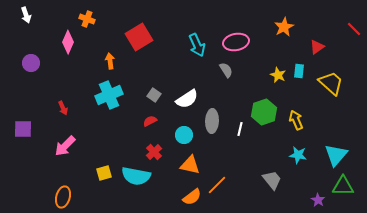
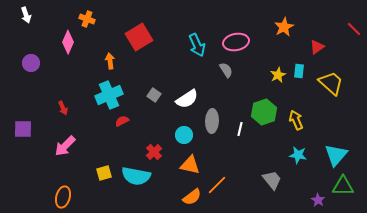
yellow star: rotated 21 degrees clockwise
red semicircle: moved 28 px left
